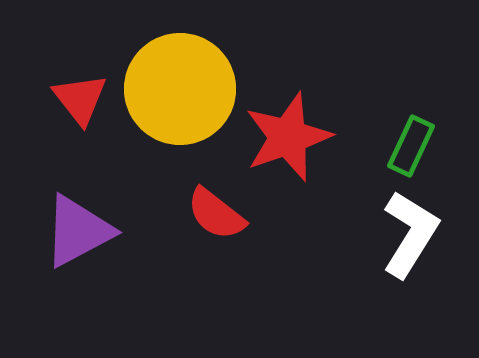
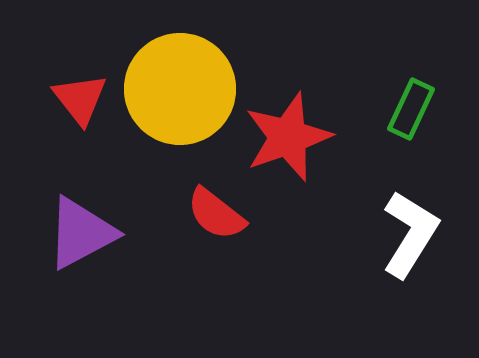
green rectangle: moved 37 px up
purple triangle: moved 3 px right, 2 px down
